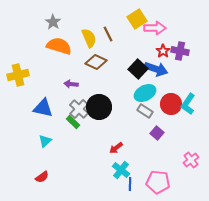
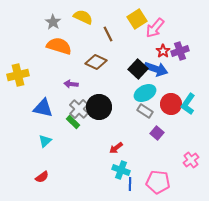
pink arrow: rotated 130 degrees clockwise
yellow semicircle: moved 6 px left, 21 px up; rotated 42 degrees counterclockwise
purple cross: rotated 30 degrees counterclockwise
cyan cross: rotated 18 degrees counterclockwise
